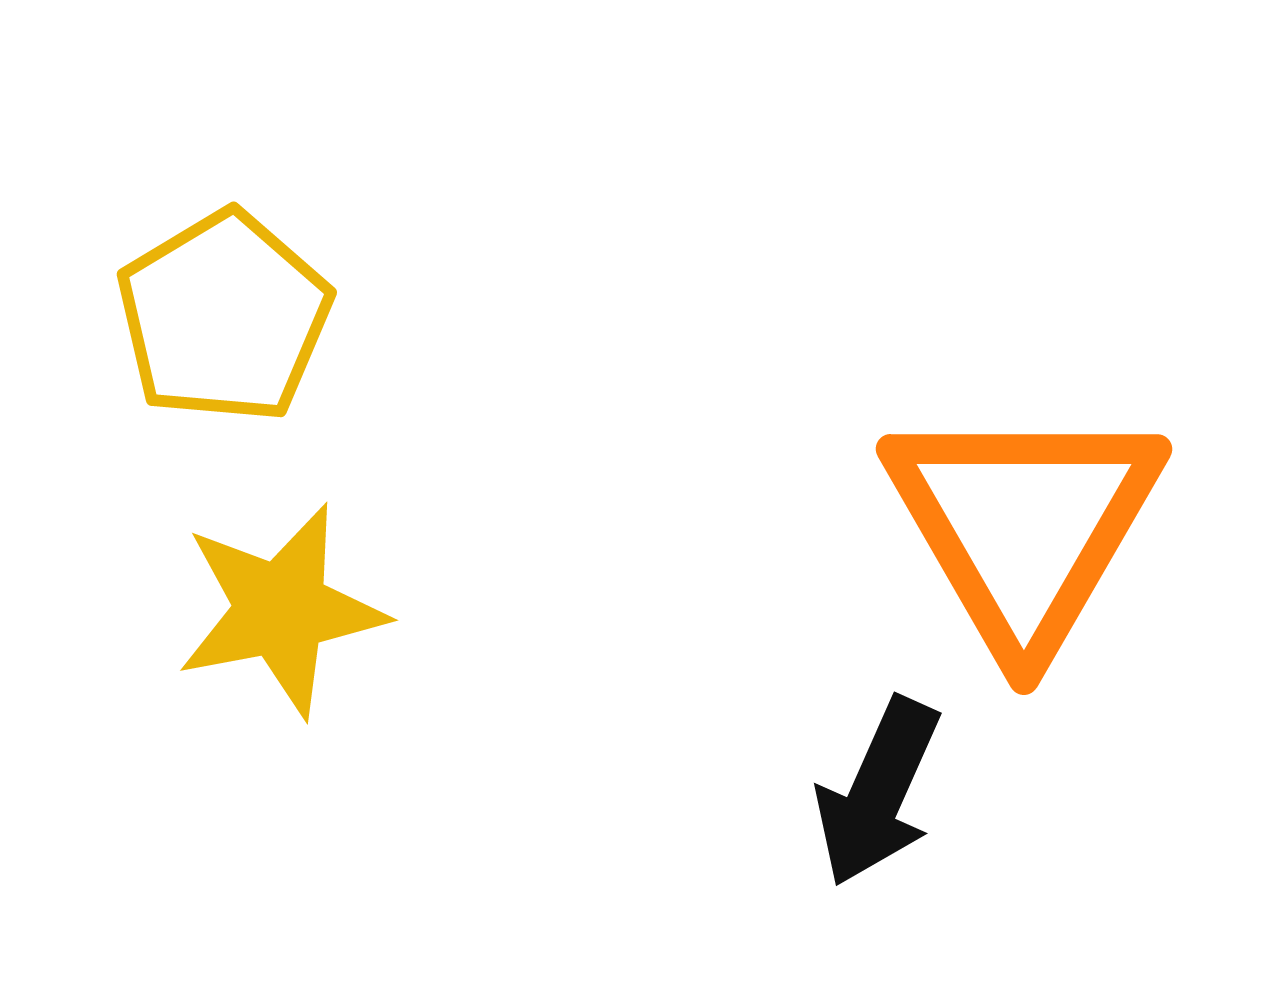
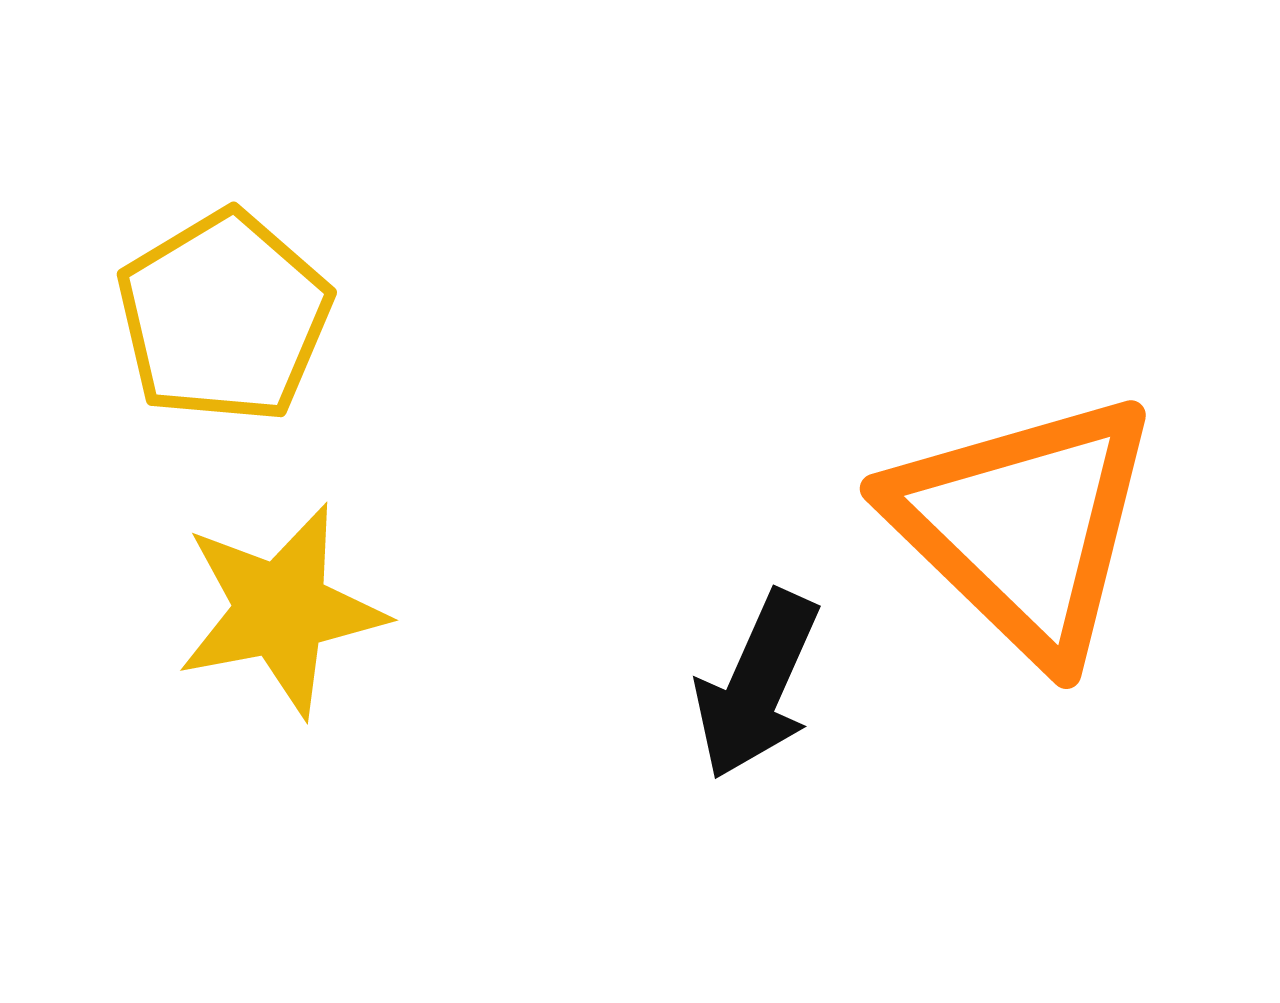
orange triangle: rotated 16 degrees counterclockwise
black arrow: moved 121 px left, 107 px up
